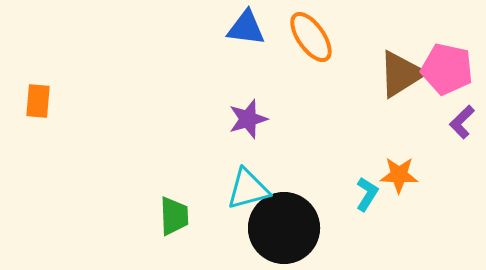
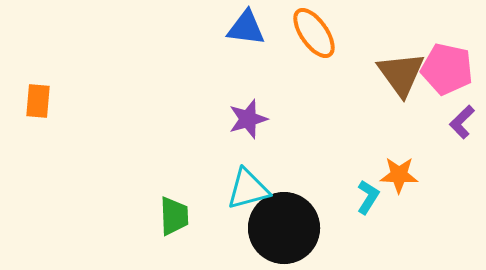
orange ellipse: moved 3 px right, 4 px up
brown triangle: rotated 34 degrees counterclockwise
cyan L-shape: moved 1 px right, 3 px down
